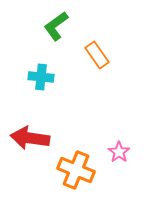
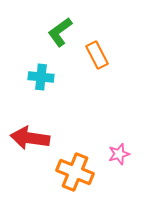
green L-shape: moved 4 px right, 6 px down
orange rectangle: rotated 8 degrees clockwise
pink star: moved 2 px down; rotated 20 degrees clockwise
orange cross: moved 1 px left, 2 px down
